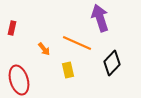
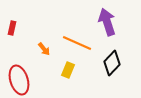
purple arrow: moved 7 px right, 4 px down
yellow rectangle: rotated 35 degrees clockwise
